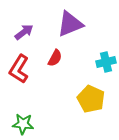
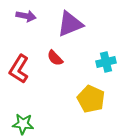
purple arrow: moved 2 px right, 16 px up; rotated 48 degrees clockwise
red semicircle: rotated 108 degrees clockwise
